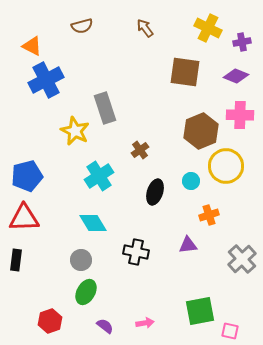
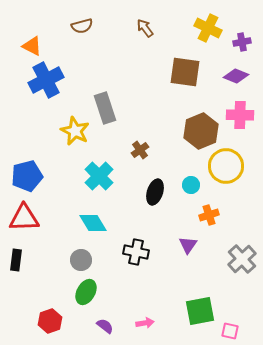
cyan cross: rotated 12 degrees counterclockwise
cyan circle: moved 4 px down
purple triangle: rotated 48 degrees counterclockwise
